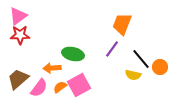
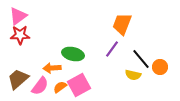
pink semicircle: moved 1 px right, 2 px up
